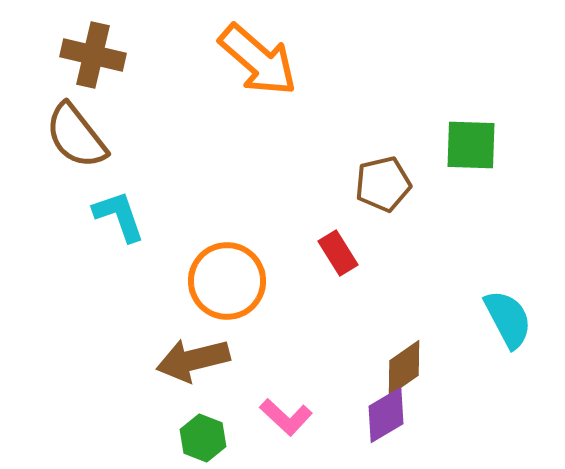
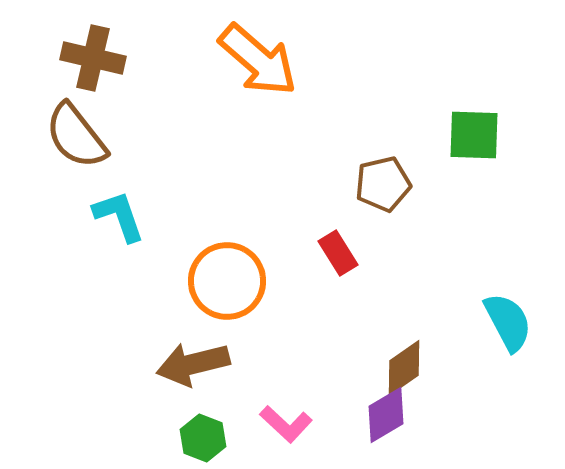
brown cross: moved 3 px down
green square: moved 3 px right, 10 px up
cyan semicircle: moved 3 px down
brown arrow: moved 4 px down
pink L-shape: moved 7 px down
